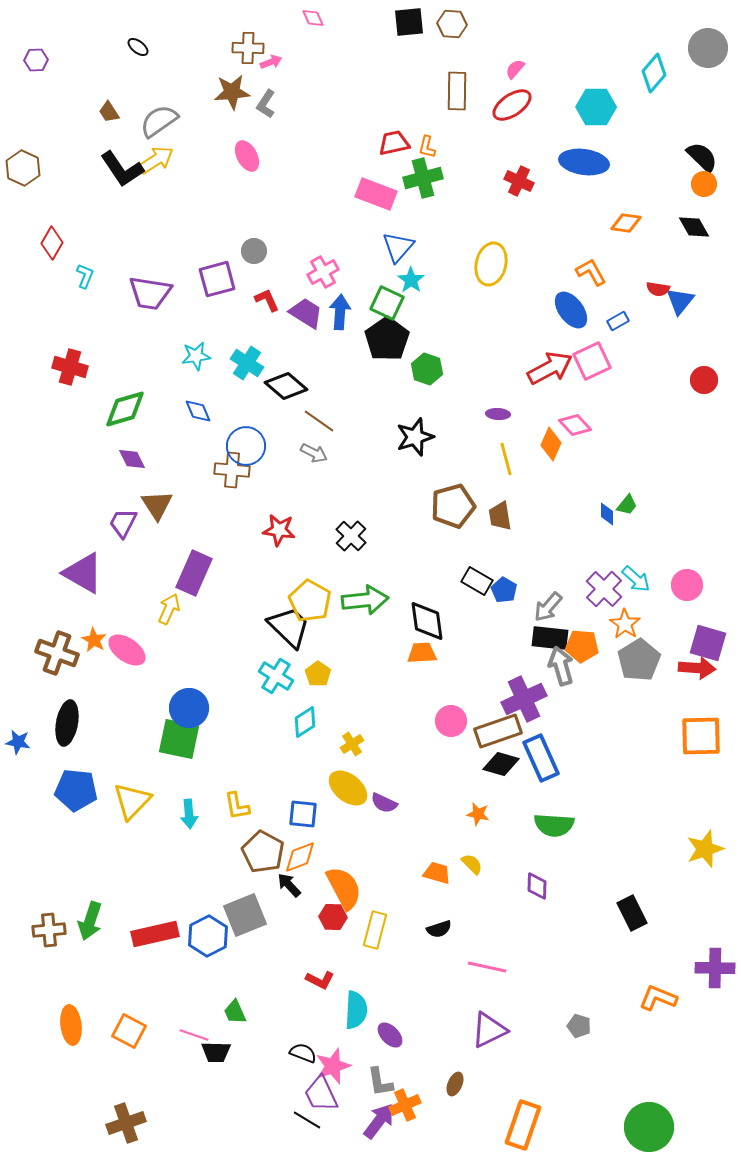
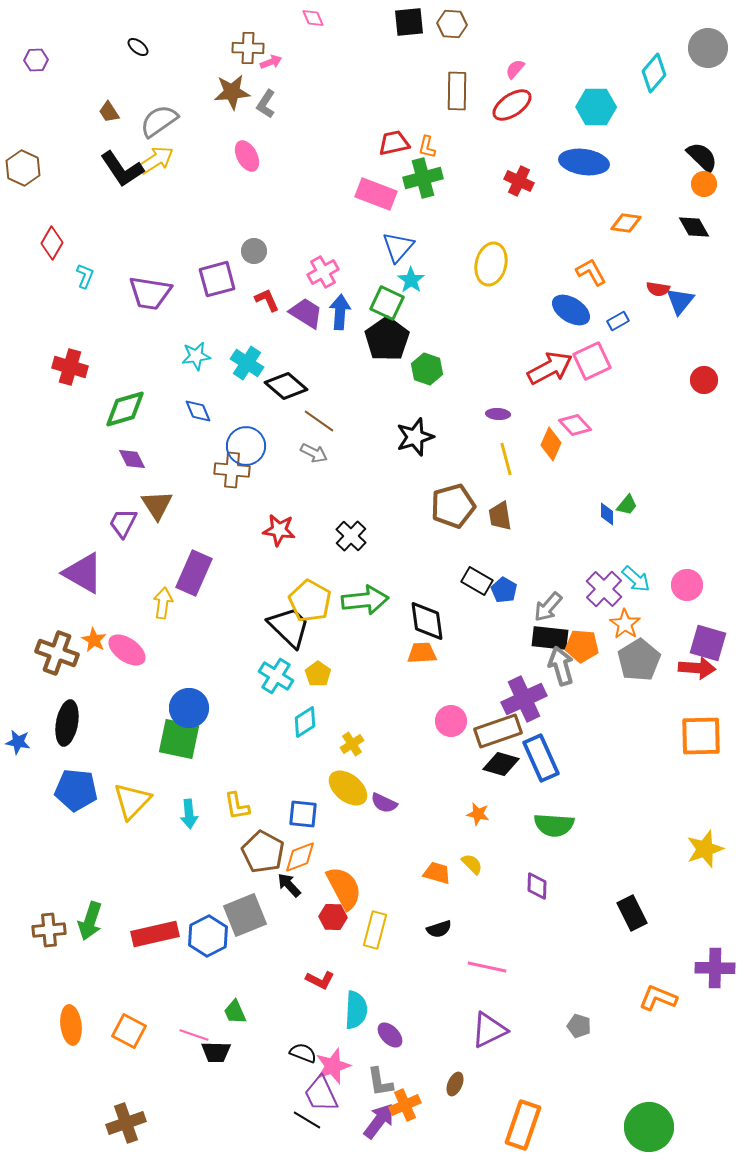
blue ellipse at (571, 310): rotated 21 degrees counterclockwise
yellow arrow at (169, 609): moved 6 px left, 6 px up; rotated 16 degrees counterclockwise
